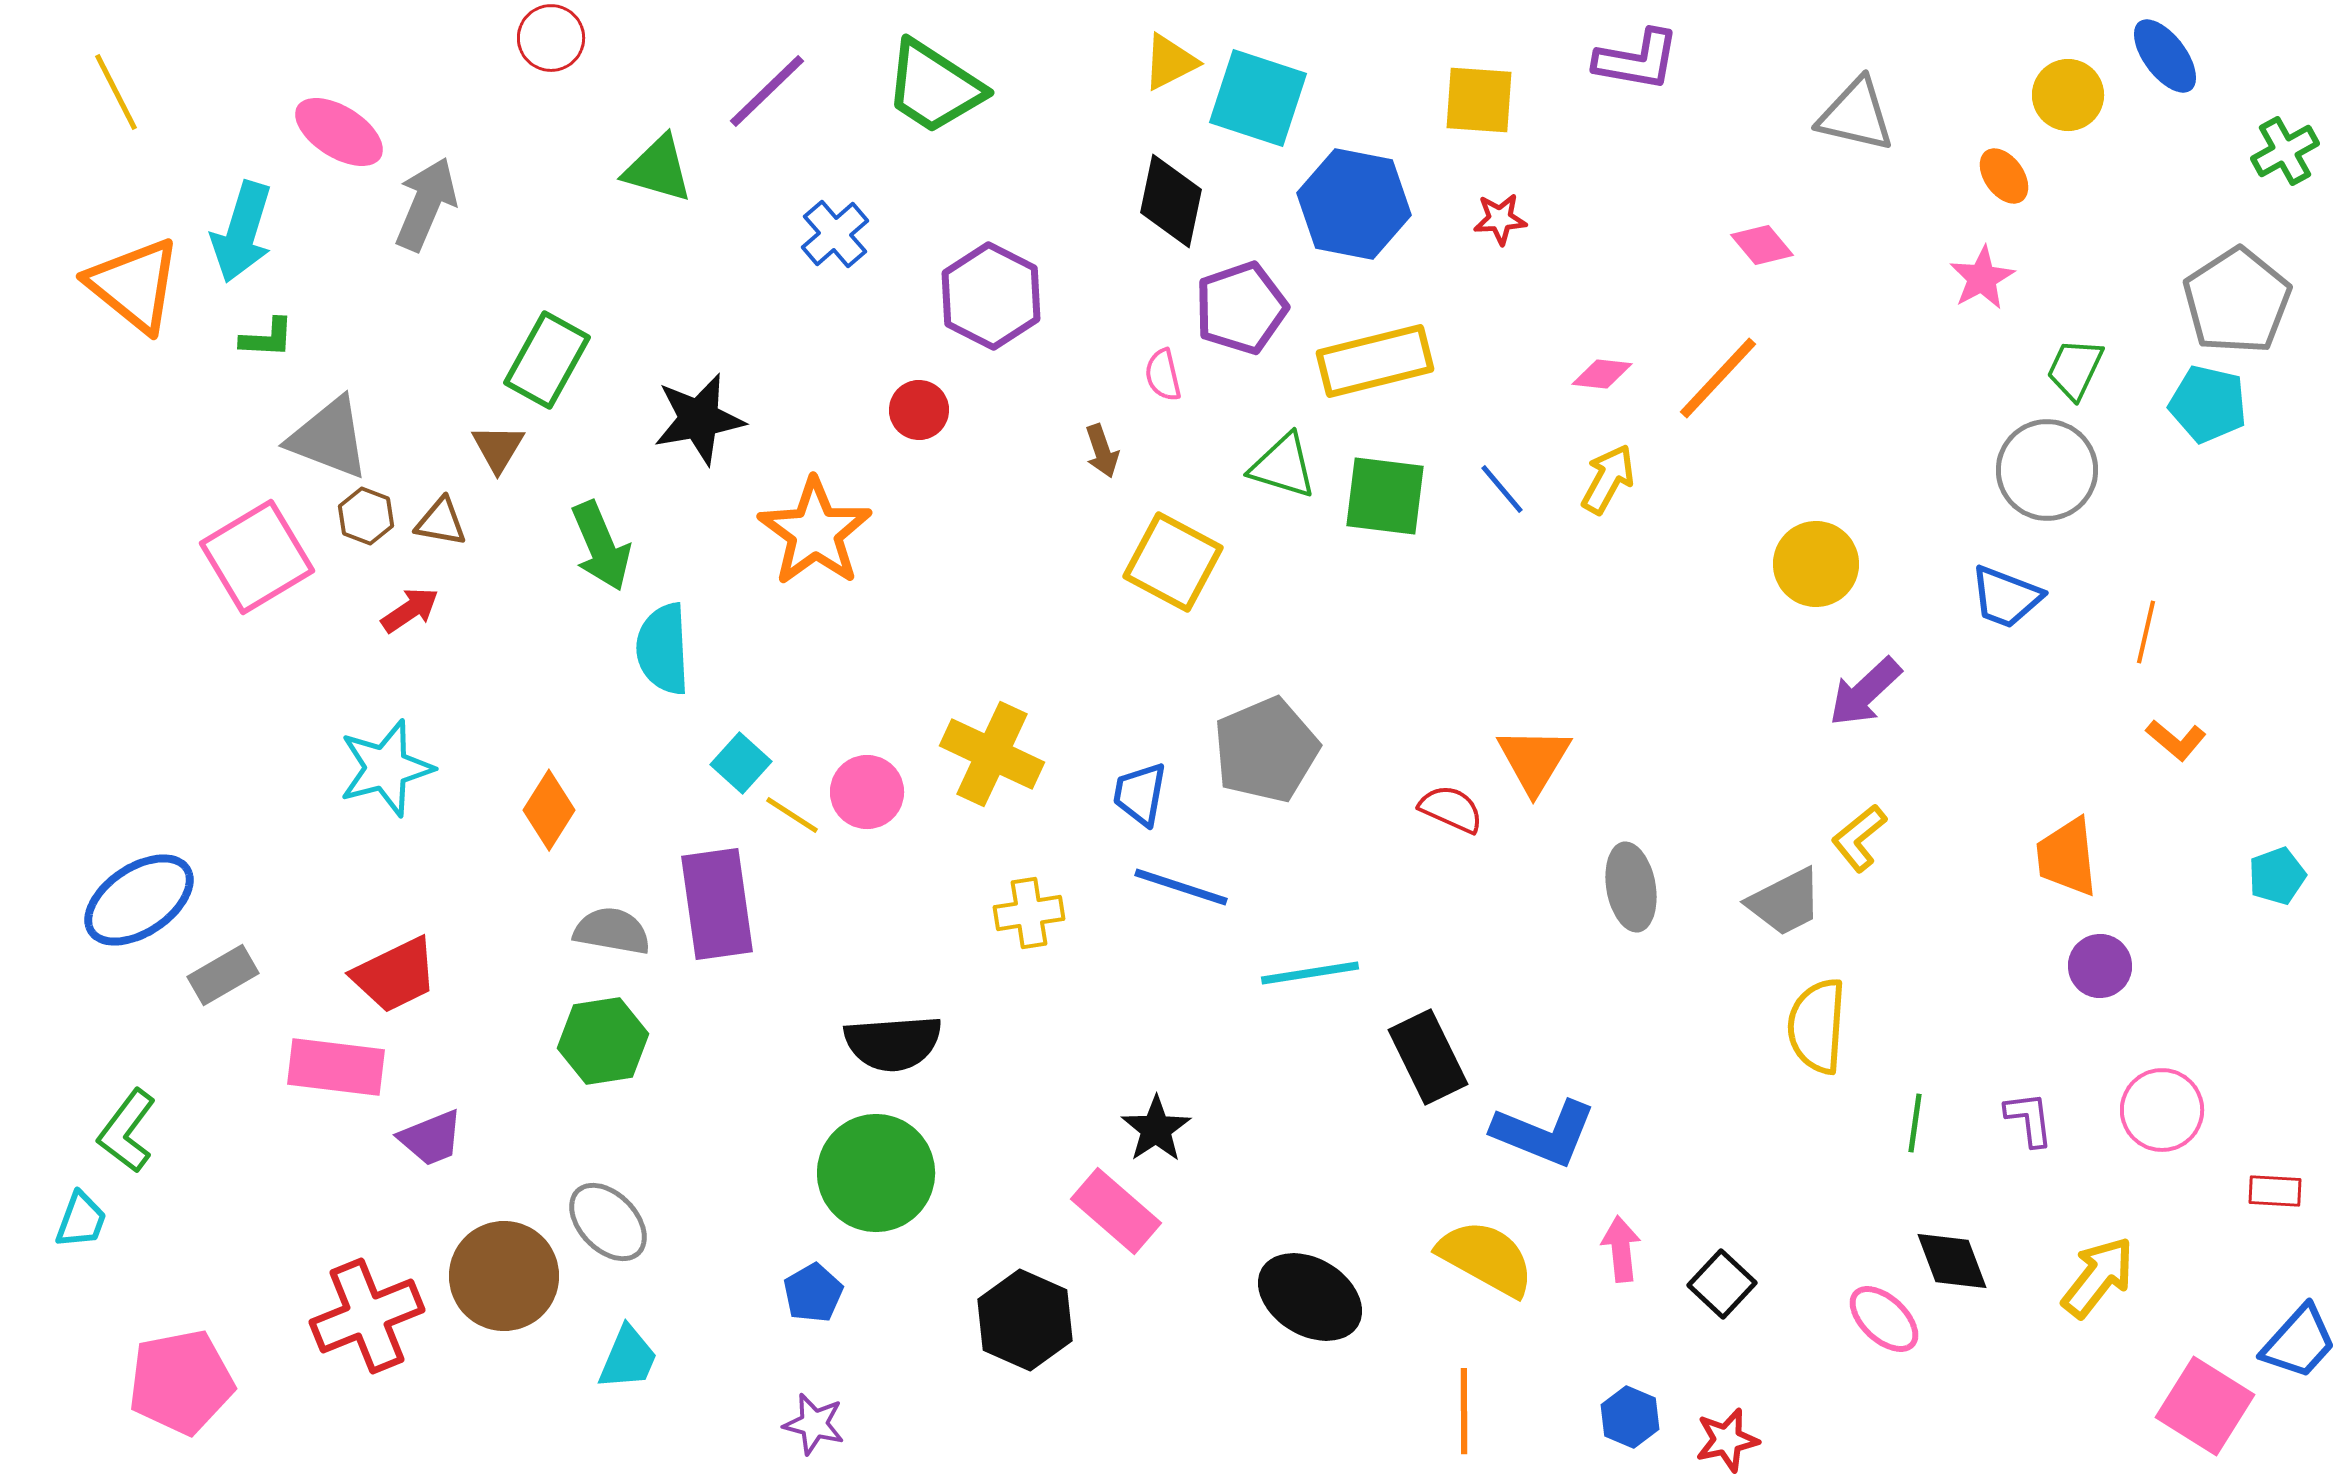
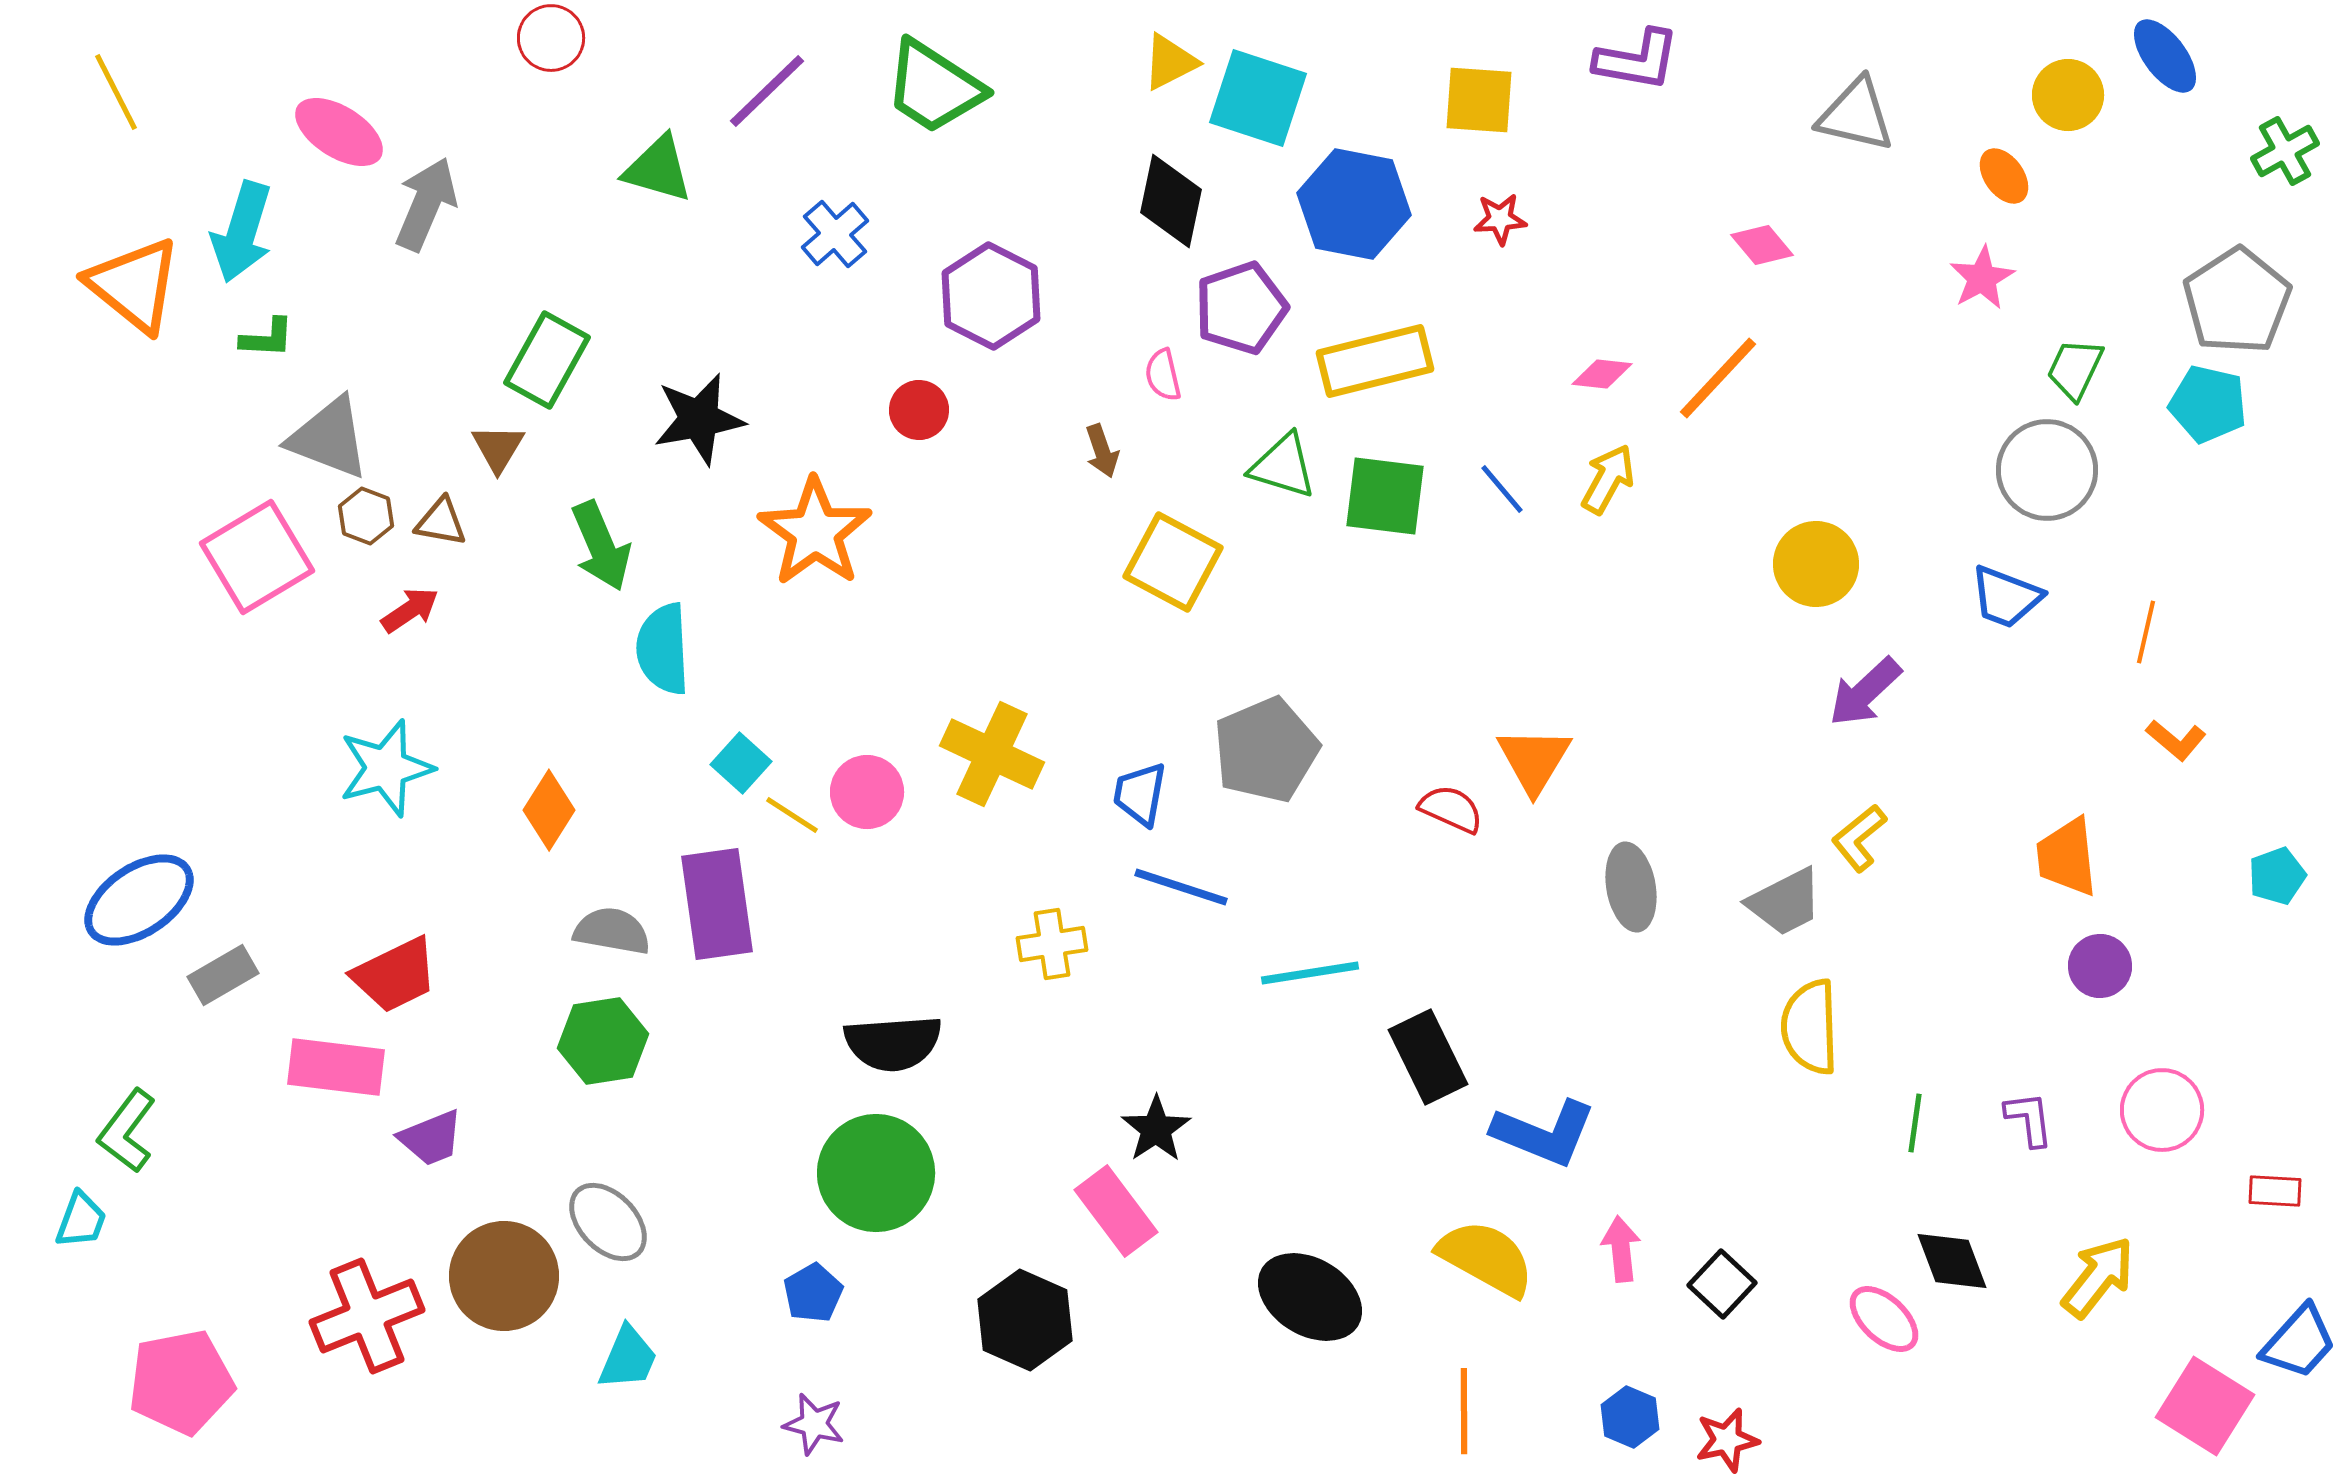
yellow cross at (1029, 913): moved 23 px right, 31 px down
yellow semicircle at (1817, 1026): moved 7 px left, 1 px down; rotated 6 degrees counterclockwise
pink rectangle at (1116, 1211): rotated 12 degrees clockwise
